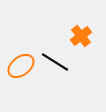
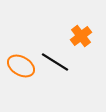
orange ellipse: rotated 68 degrees clockwise
